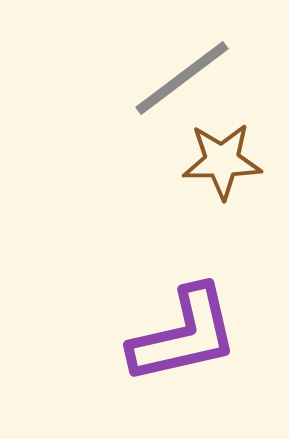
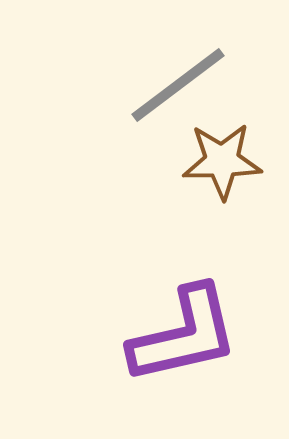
gray line: moved 4 px left, 7 px down
